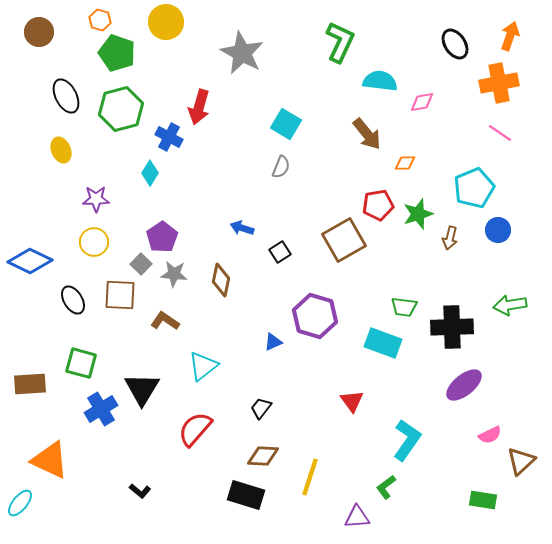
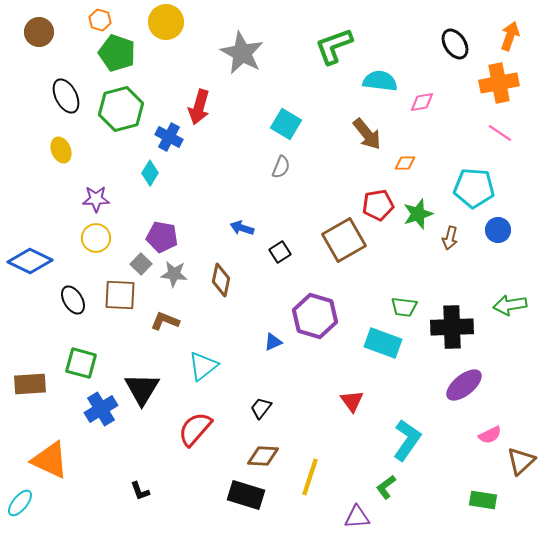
green L-shape at (340, 42): moved 6 px left, 4 px down; rotated 135 degrees counterclockwise
cyan pentagon at (474, 188): rotated 27 degrees clockwise
purple pentagon at (162, 237): rotated 28 degrees counterclockwise
yellow circle at (94, 242): moved 2 px right, 4 px up
brown L-shape at (165, 321): rotated 12 degrees counterclockwise
black L-shape at (140, 491): rotated 30 degrees clockwise
